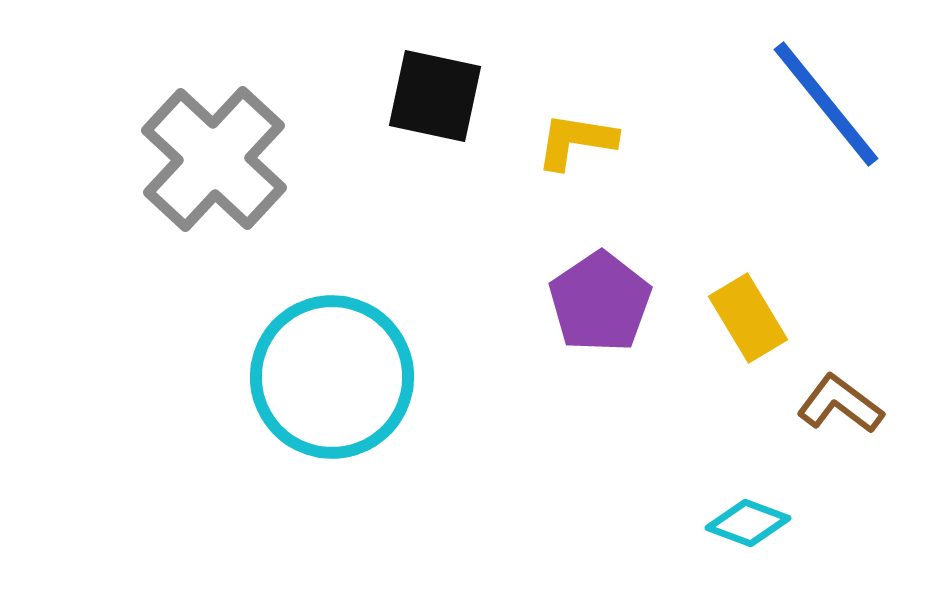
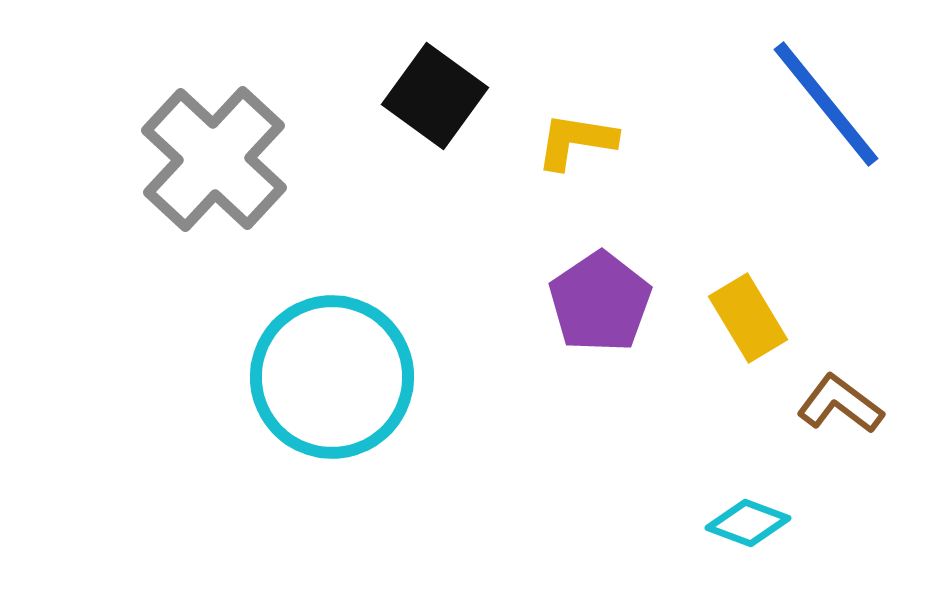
black square: rotated 24 degrees clockwise
